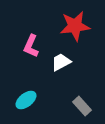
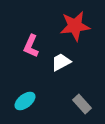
cyan ellipse: moved 1 px left, 1 px down
gray rectangle: moved 2 px up
